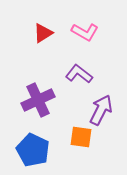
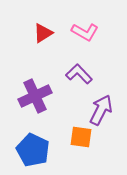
purple L-shape: rotated 8 degrees clockwise
purple cross: moved 3 px left, 4 px up
